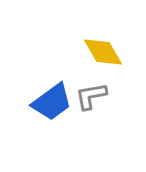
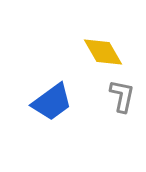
gray L-shape: moved 31 px right; rotated 112 degrees clockwise
